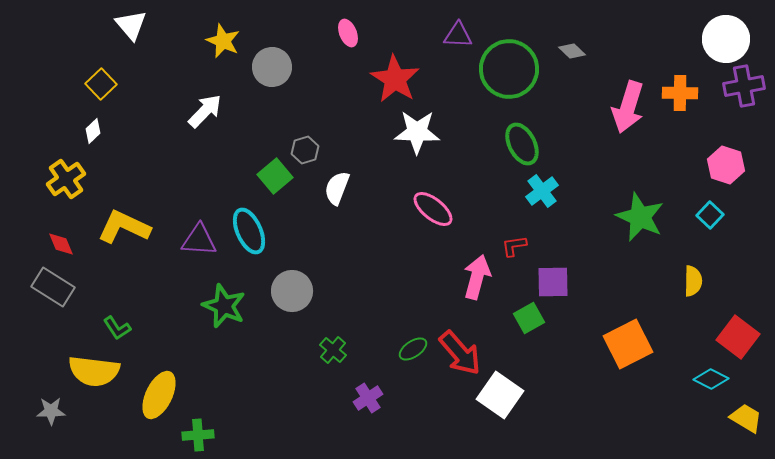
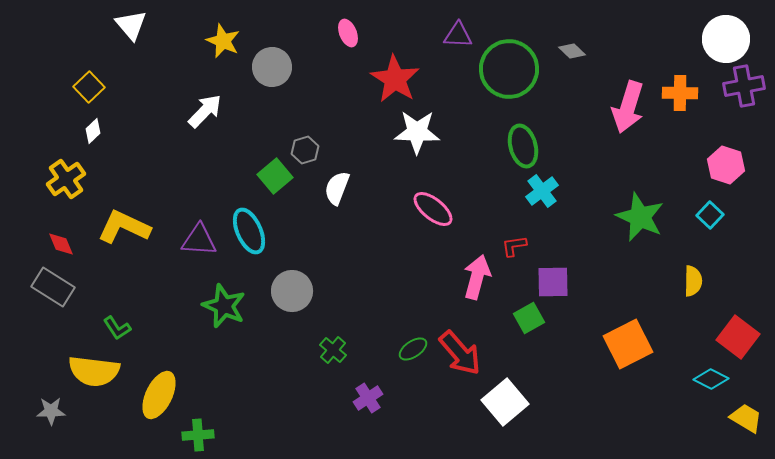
yellow square at (101, 84): moved 12 px left, 3 px down
green ellipse at (522, 144): moved 1 px right, 2 px down; rotated 12 degrees clockwise
white square at (500, 395): moved 5 px right, 7 px down; rotated 15 degrees clockwise
